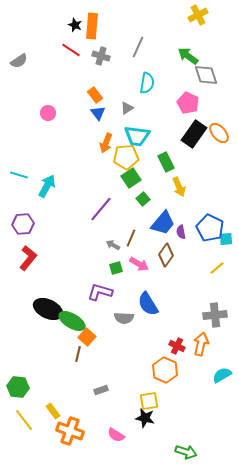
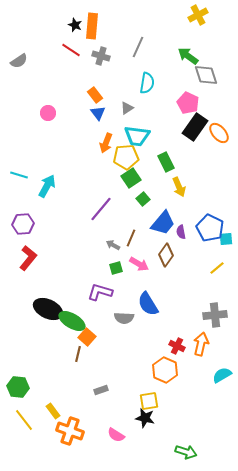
black rectangle at (194, 134): moved 1 px right, 7 px up
